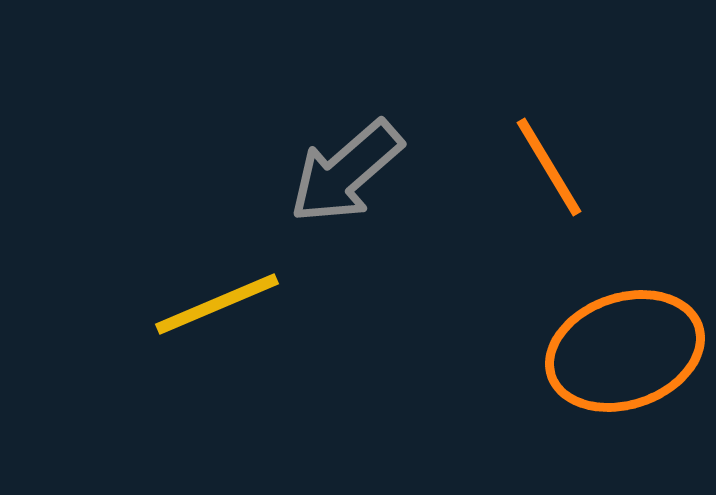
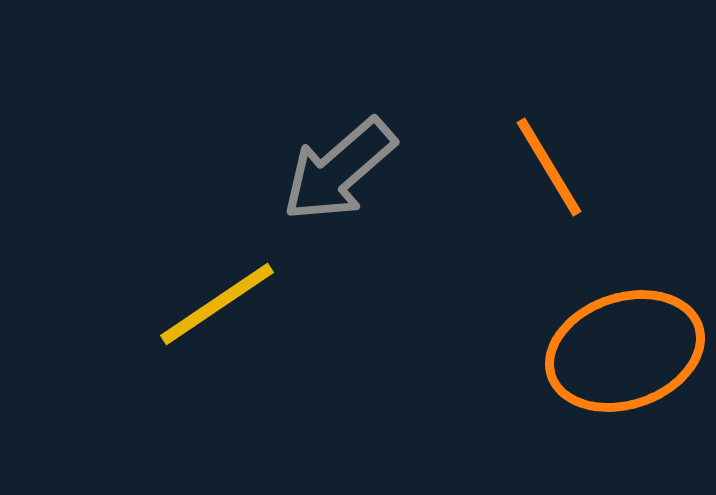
gray arrow: moved 7 px left, 2 px up
yellow line: rotated 11 degrees counterclockwise
